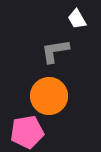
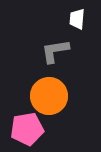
white trapezoid: rotated 35 degrees clockwise
pink pentagon: moved 3 px up
